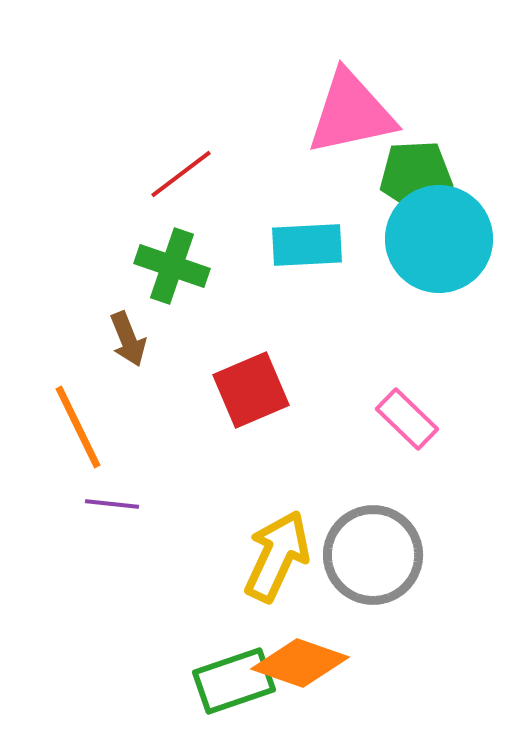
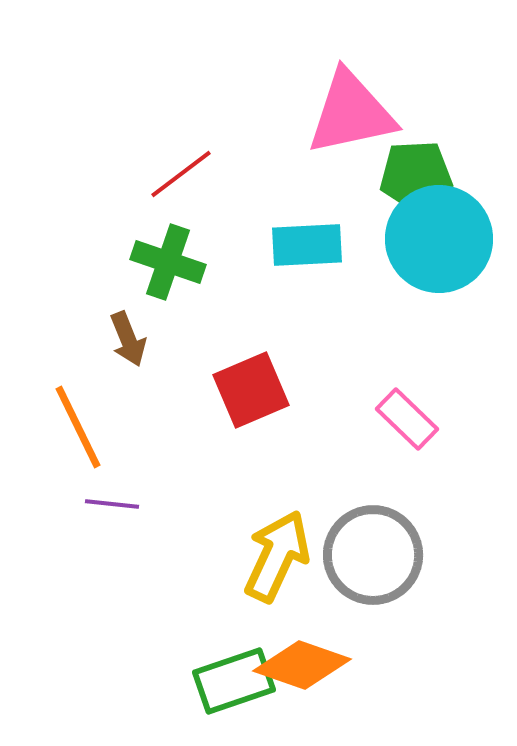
green cross: moved 4 px left, 4 px up
orange diamond: moved 2 px right, 2 px down
